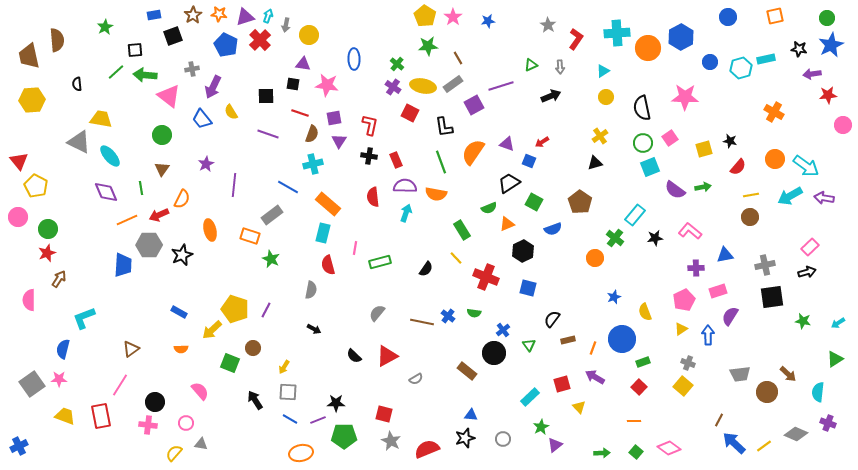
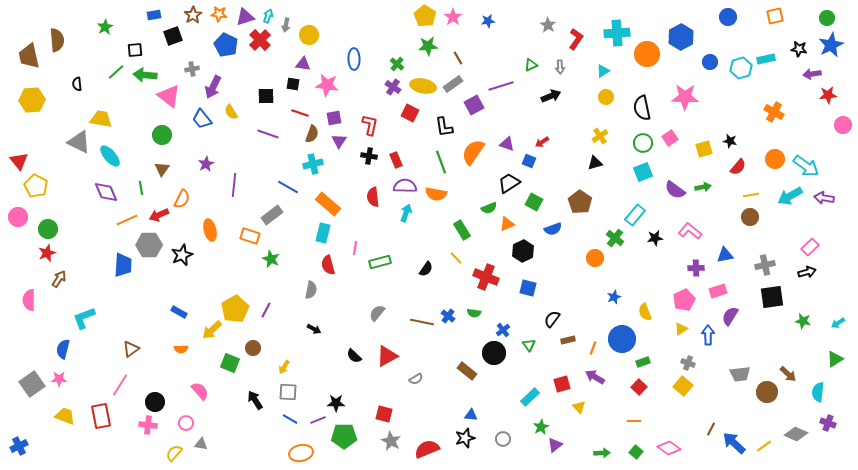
orange circle at (648, 48): moved 1 px left, 6 px down
cyan square at (650, 167): moved 7 px left, 5 px down
yellow pentagon at (235, 309): rotated 24 degrees clockwise
brown line at (719, 420): moved 8 px left, 9 px down
